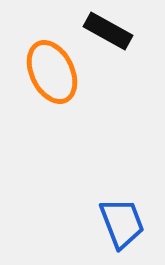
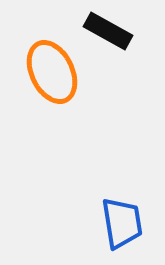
blue trapezoid: rotated 12 degrees clockwise
